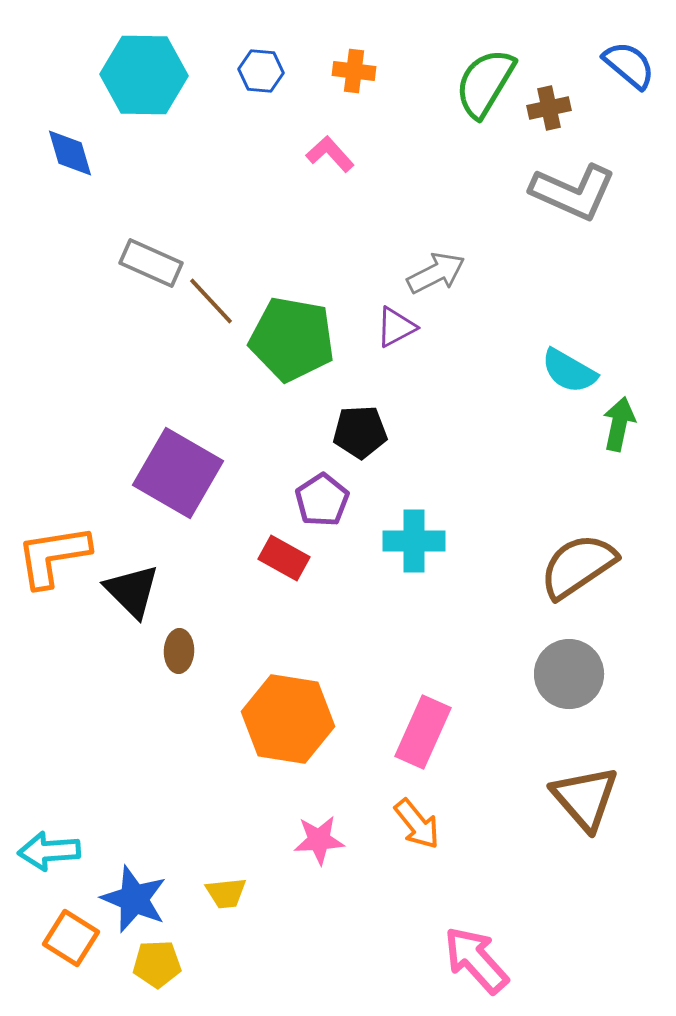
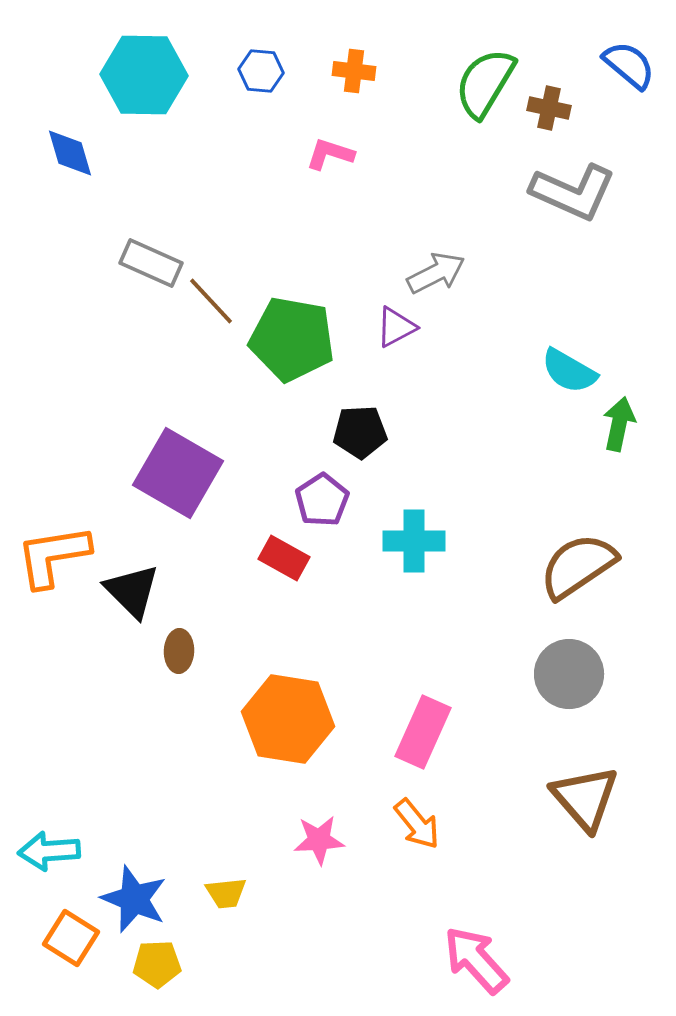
brown cross: rotated 24 degrees clockwise
pink L-shape: rotated 30 degrees counterclockwise
